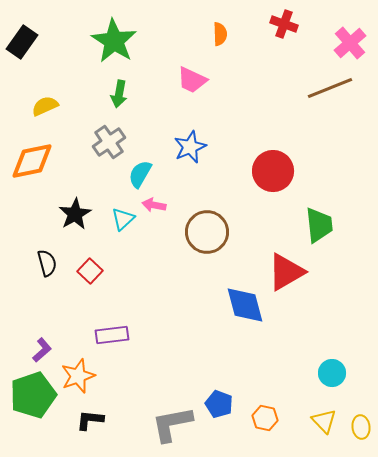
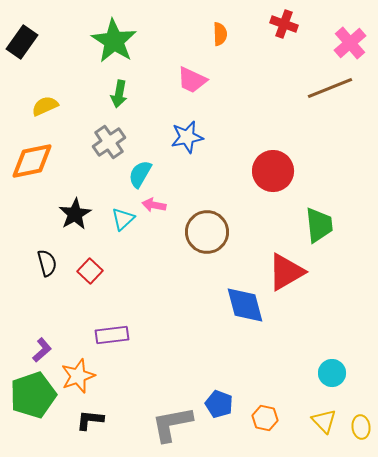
blue star: moved 3 px left, 10 px up; rotated 12 degrees clockwise
